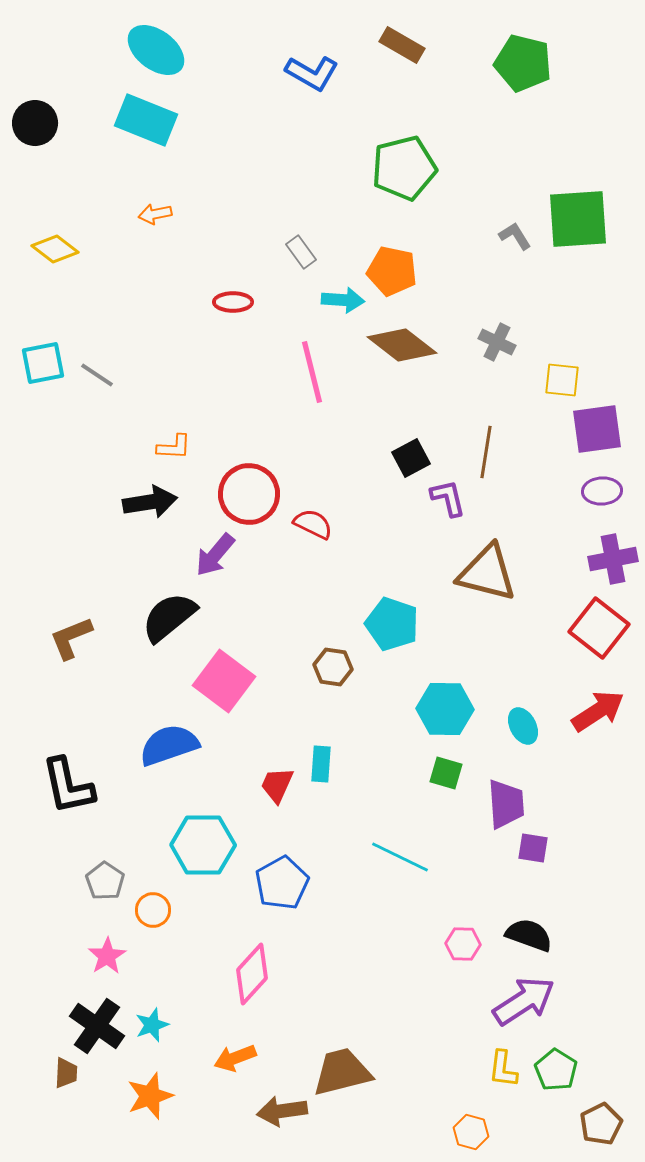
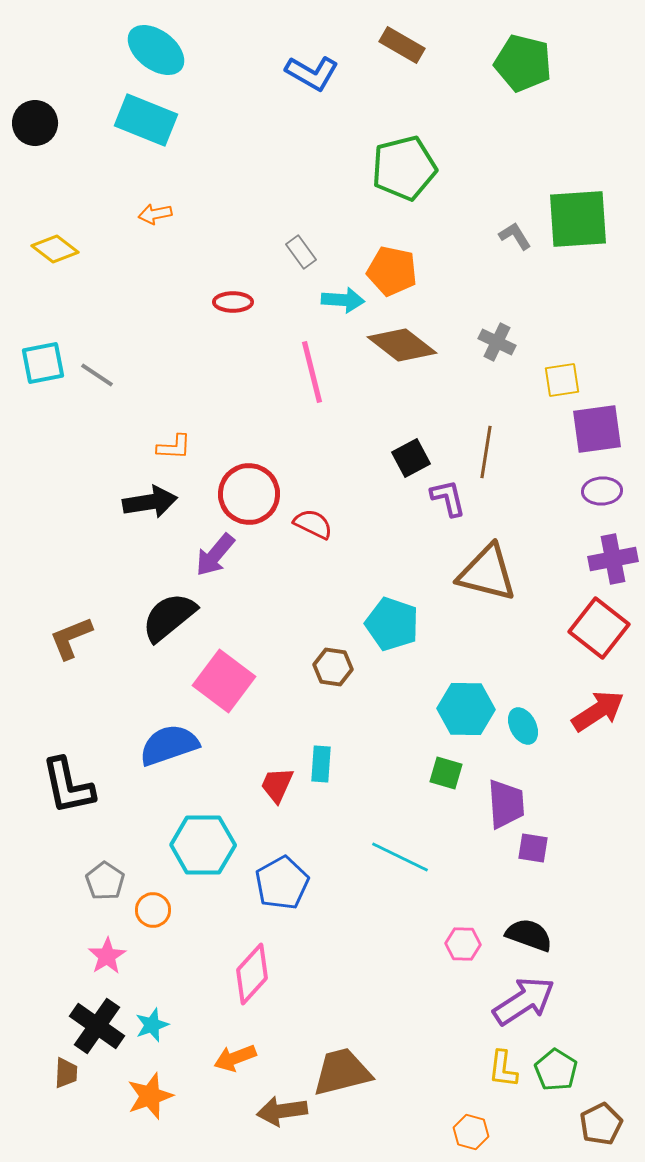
yellow square at (562, 380): rotated 15 degrees counterclockwise
cyan hexagon at (445, 709): moved 21 px right
